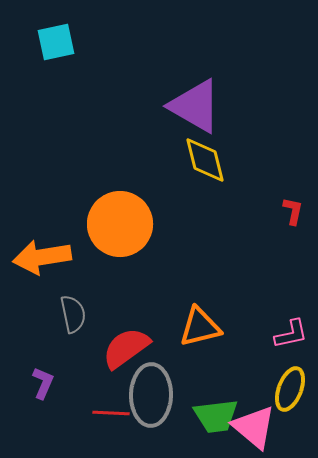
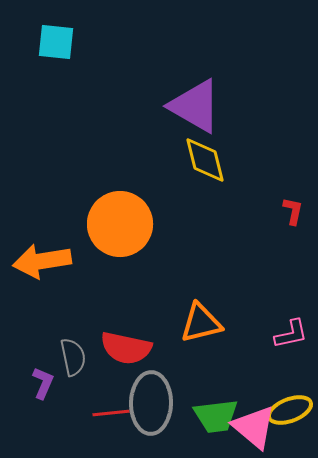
cyan square: rotated 18 degrees clockwise
orange arrow: moved 4 px down
gray semicircle: moved 43 px down
orange triangle: moved 1 px right, 4 px up
red semicircle: rotated 132 degrees counterclockwise
yellow ellipse: moved 21 px down; rotated 48 degrees clockwise
gray ellipse: moved 8 px down
red line: rotated 9 degrees counterclockwise
